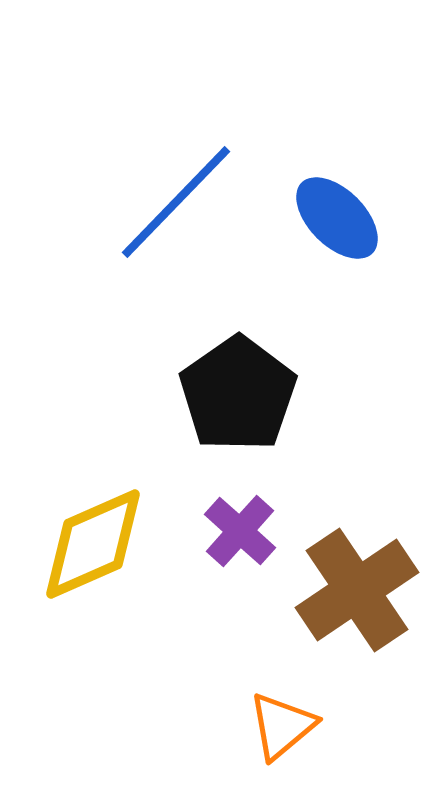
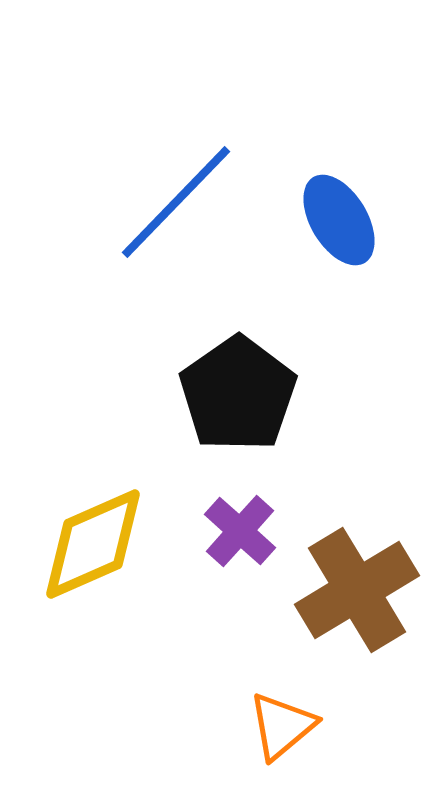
blue ellipse: moved 2 px right, 2 px down; rotated 14 degrees clockwise
brown cross: rotated 3 degrees clockwise
